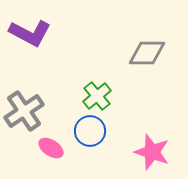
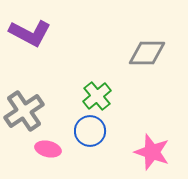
pink ellipse: moved 3 px left, 1 px down; rotated 20 degrees counterclockwise
